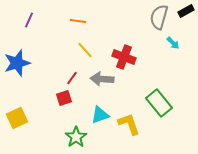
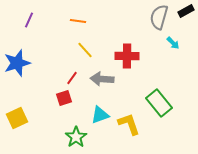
red cross: moved 3 px right, 1 px up; rotated 20 degrees counterclockwise
